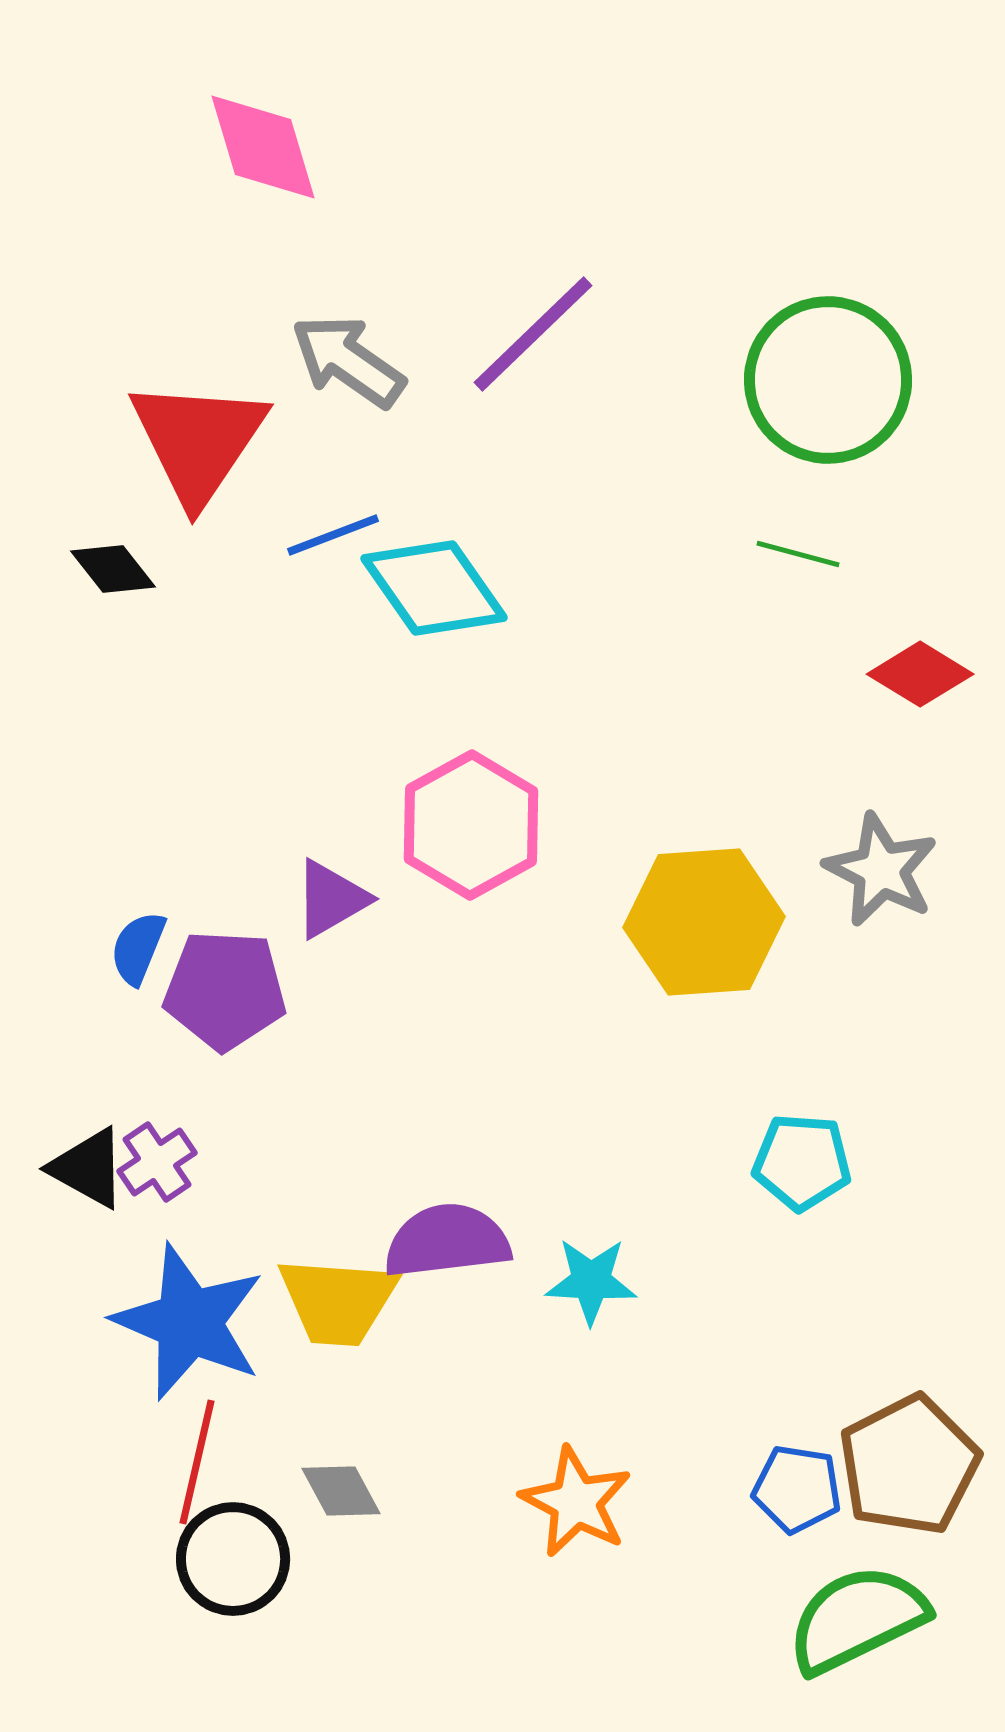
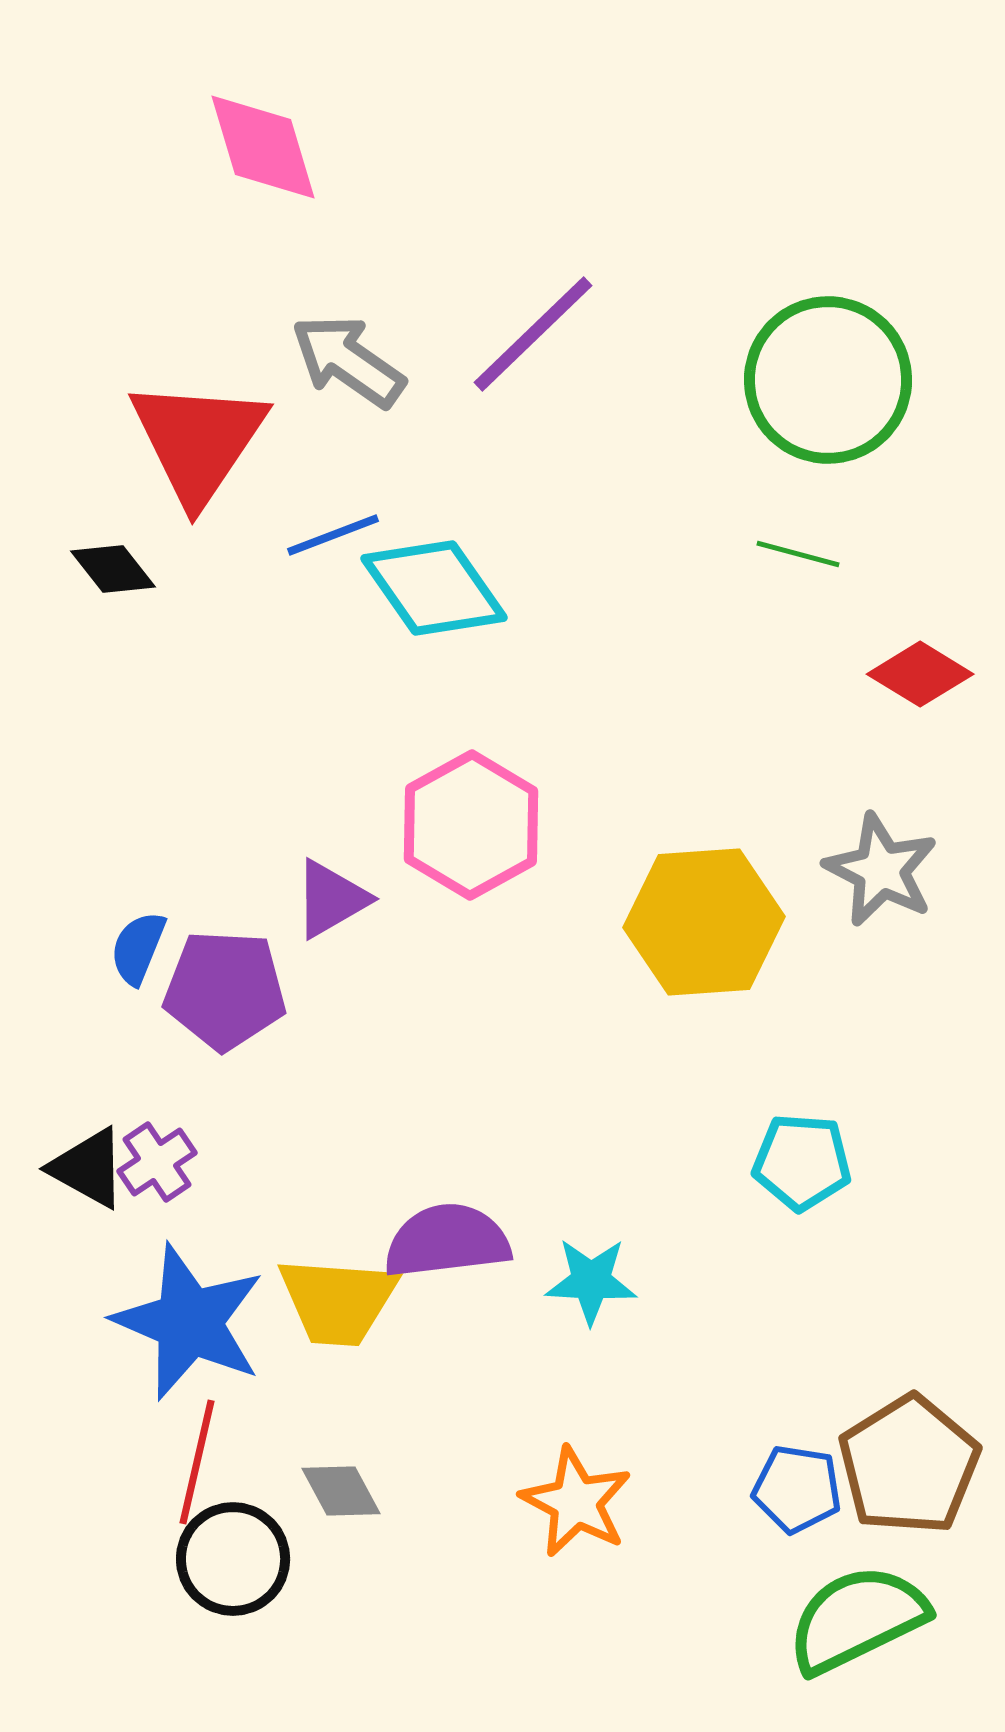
brown pentagon: rotated 5 degrees counterclockwise
